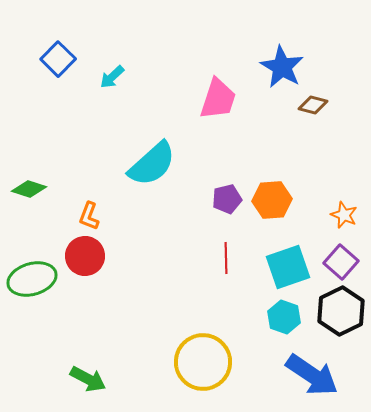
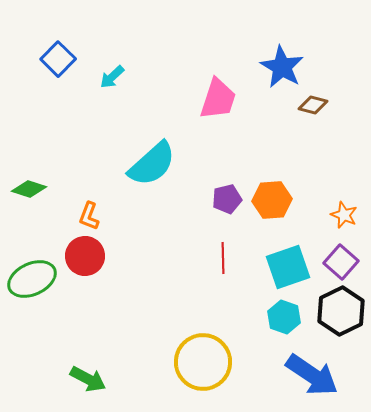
red line: moved 3 px left
green ellipse: rotated 9 degrees counterclockwise
